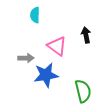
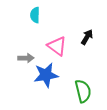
black arrow: moved 1 px right, 2 px down; rotated 42 degrees clockwise
